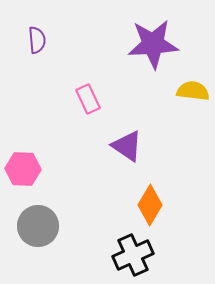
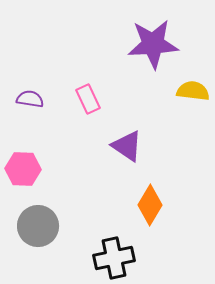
purple semicircle: moved 7 px left, 59 px down; rotated 76 degrees counterclockwise
black cross: moved 19 px left, 3 px down; rotated 12 degrees clockwise
